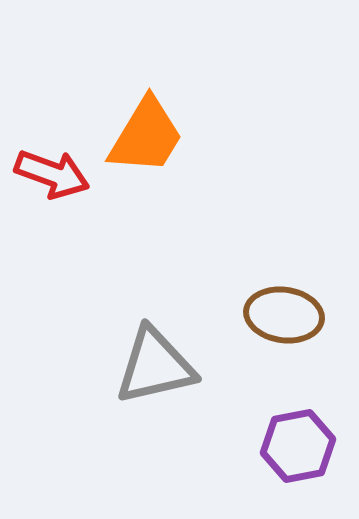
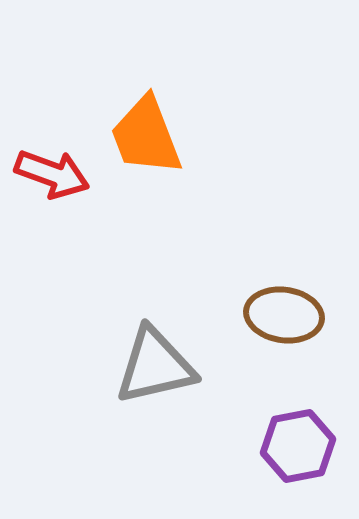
orange trapezoid: rotated 128 degrees clockwise
